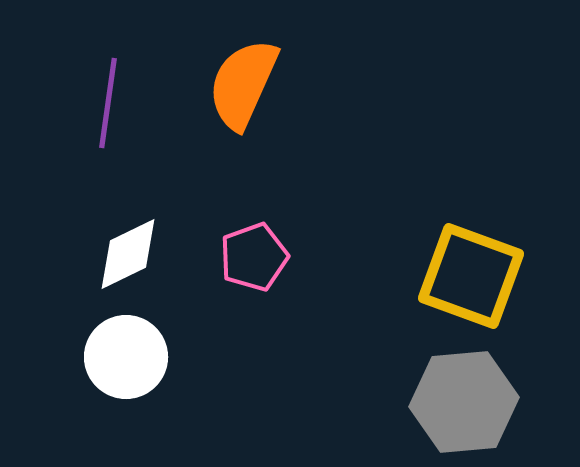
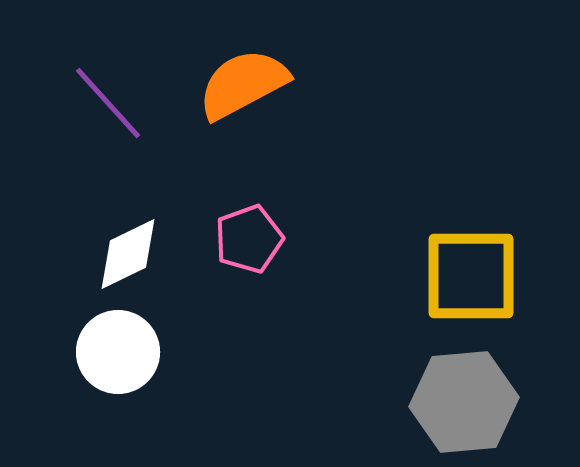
orange semicircle: rotated 38 degrees clockwise
purple line: rotated 50 degrees counterclockwise
pink pentagon: moved 5 px left, 18 px up
yellow square: rotated 20 degrees counterclockwise
white circle: moved 8 px left, 5 px up
